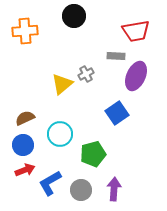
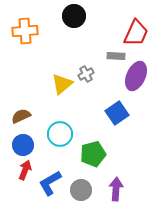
red trapezoid: moved 2 px down; rotated 56 degrees counterclockwise
brown semicircle: moved 4 px left, 2 px up
red arrow: rotated 48 degrees counterclockwise
purple arrow: moved 2 px right
